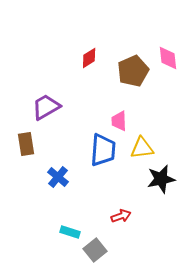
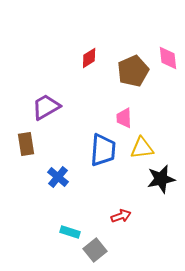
pink trapezoid: moved 5 px right, 3 px up
